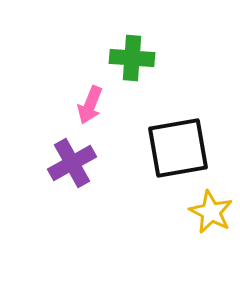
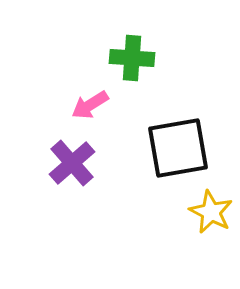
pink arrow: rotated 36 degrees clockwise
purple cross: rotated 12 degrees counterclockwise
